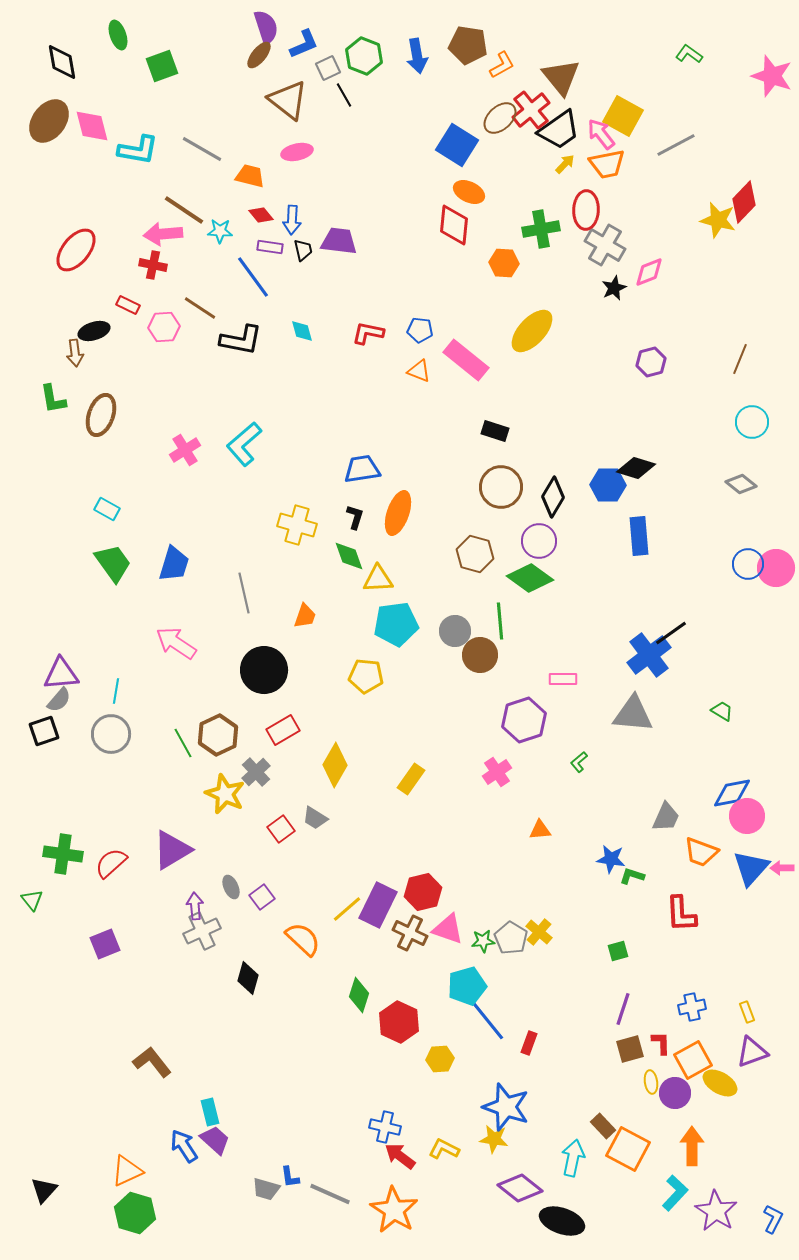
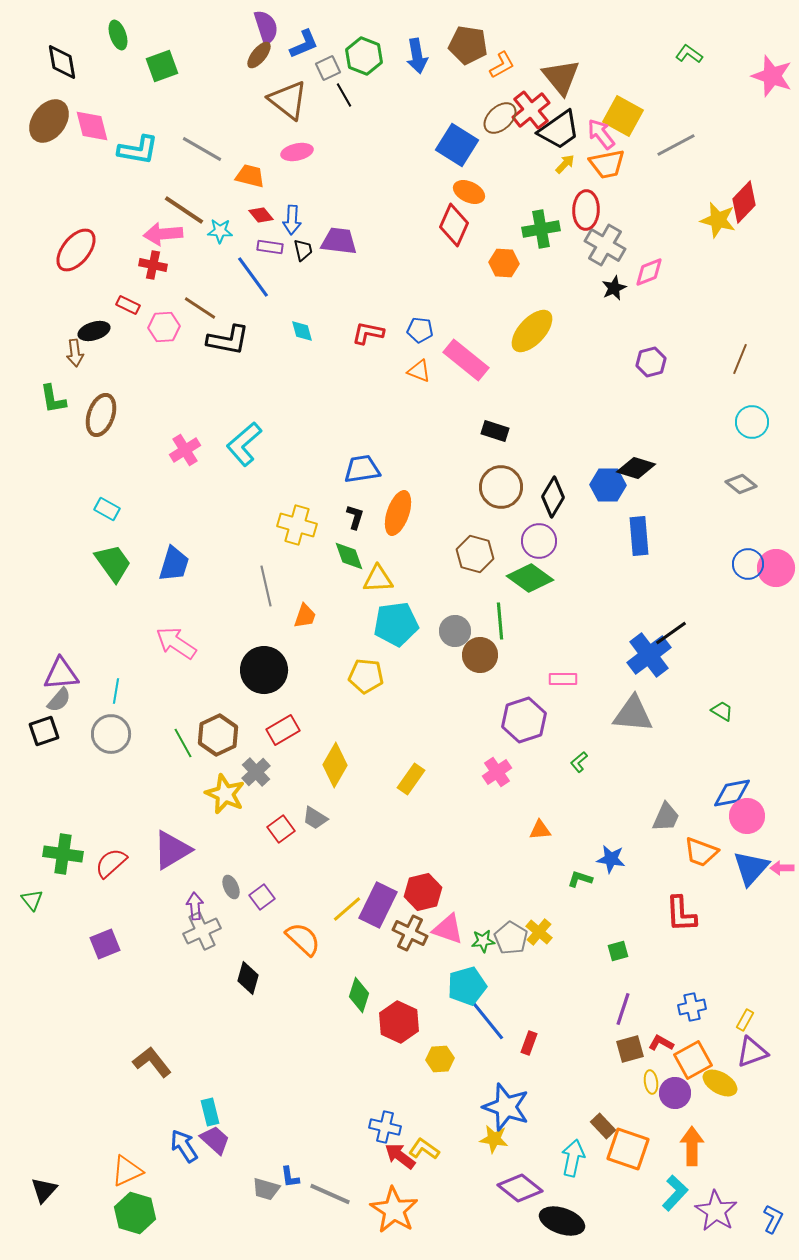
red diamond at (454, 225): rotated 18 degrees clockwise
black L-shape at (241, 340): moved 13 px left
gray line at (244, 593): moved 22 px right, 7 px up
green L-shape at (632, 876): moved 52 px left, 3 px down
yellow rectangle at (747, 1012): moved 2 px left, 8 px down; rotated 50 degrees clockwise
red L-shape at (661, 1043): rotated 60 degrees counterclockwise
yellow L-shape at (444, 1149): moved 20 px left; rotated 8 degrees clockwise
orange square at (628, 1149): rotated 9 degrees counterclockwise
